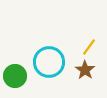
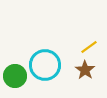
yellow line: rotated 18 degrees clockwise
cyan circle: moved 4 px left, 3 px down
